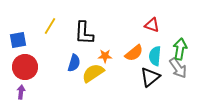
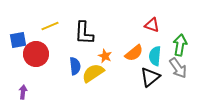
yellow line: rotated 36 degrees clockwise
green arrow: moved 4 px up
orange star: rotated 24 degrees clockwise
blue semicircle: moved 1 px right, 3 px down; rotated 24 degrees counterclockwise
red circle: moved 11 px right, 13 px up
purple arrow: moved 2 px right
